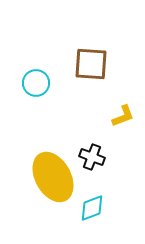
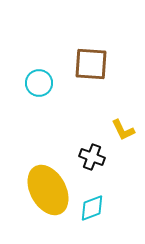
cyan circle: moved 3 px right
yellow L-shape: moved 14 px down; rotated 85 degrees clockwise
yellow ellipse: moved 5 px left, 13 px down
